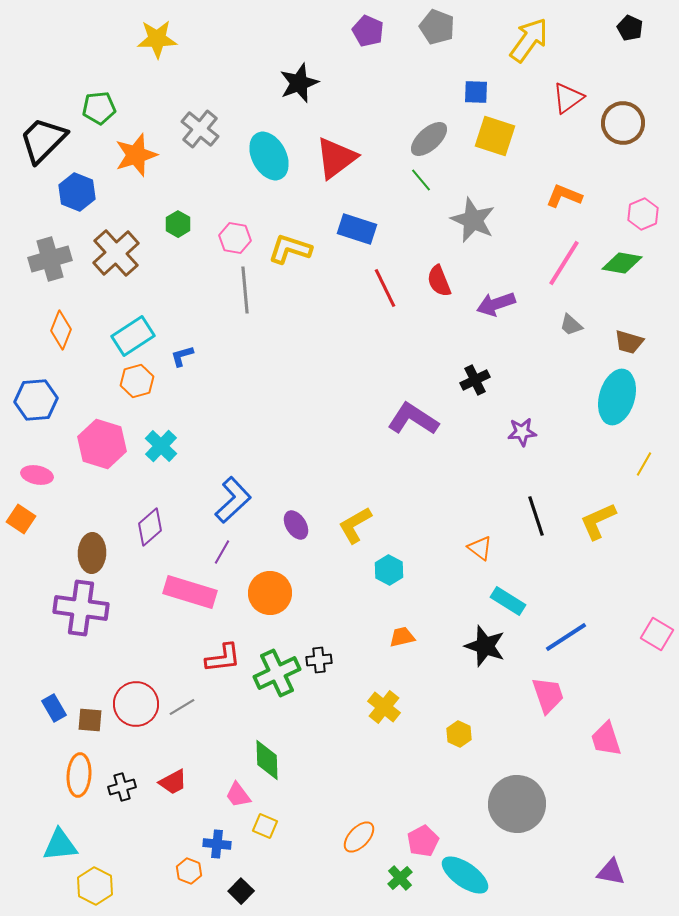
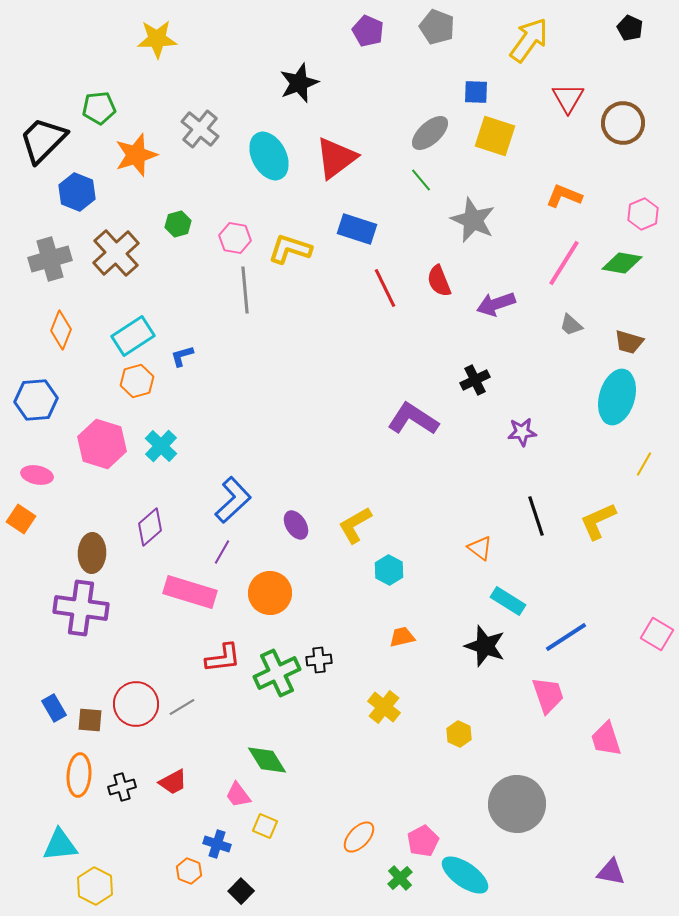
red triangle at (568, 98): rotated 24 degrees counterclockwise
gray ellipse at (429, 139): moved 1 px right, 6 px up
green hexagon at (178, 224): rotated 15 degrees clockwise
green diamond at (267, 760): rotated 30 degrees counterclockwise
blue cross at (217, 844): rotated 12 degrees clockwise
